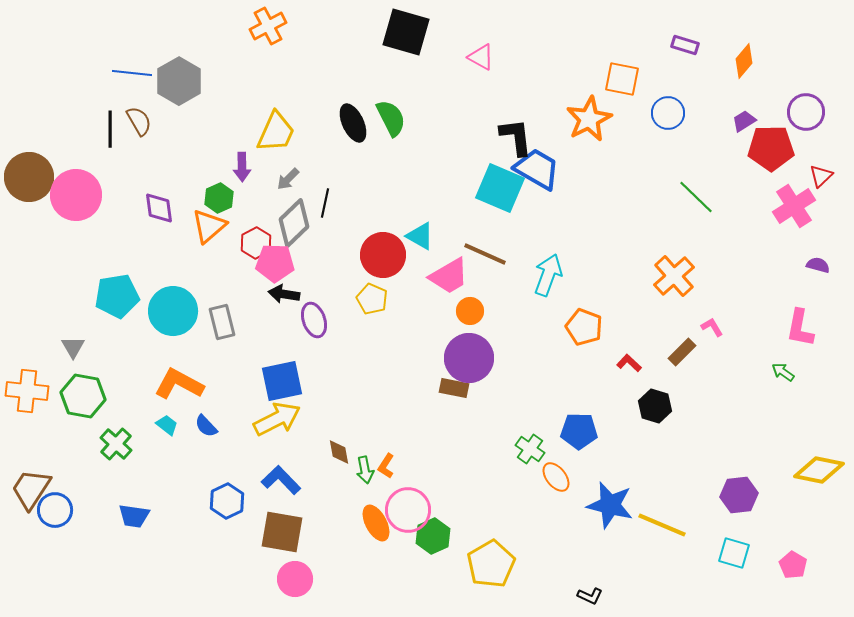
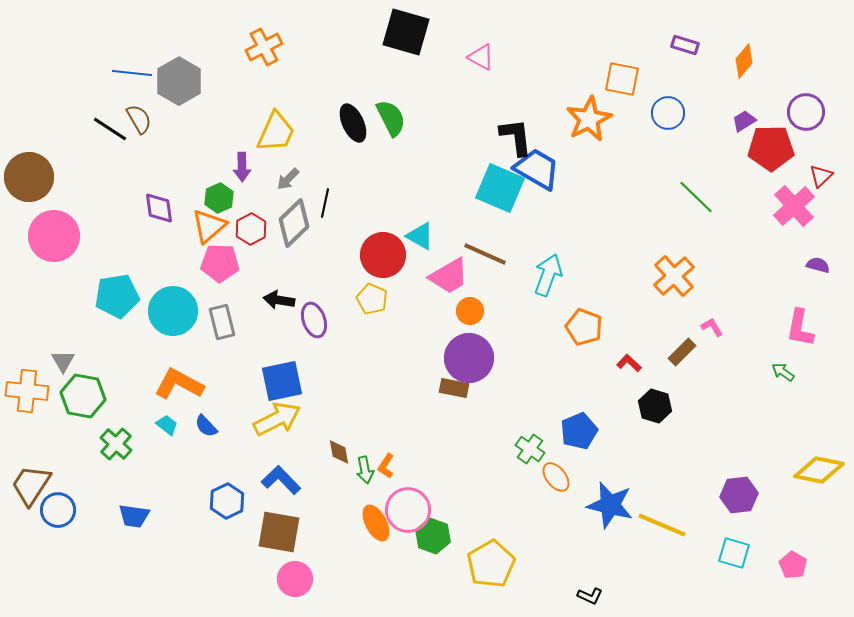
orange cross at (268, 26): moved 4 px left, 21 px down
brown semicircle at (139, 121): moved 2 px up
black line at (110, 129): rotated 57 degrees counterclockwise
pink circle at (76, 195): moved 22 px left, 41 px down
pink cross at (794, 206): rotated 9 degrees counterclockwise
red hexagon at (256, 243): moved 5 px left, 14 px up
pink pentagon at (275, 263): moved 55 px left
black arrow at (284, 294): moved 5 px left, 6 px down
gray triangle at (73, 347): moved 10 px left, 14 px down
blue pentagon at (579, 431): rotated 24 degrees counterclockwise
brown trapezoid at (31, 489): moved 4 px up
blue circle at (55, 510): moved 3 px right
brown square at (282, 532): moved 3 px left
green hexagon at (433, 536): rotated 16 degrees counterclockwise
